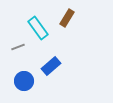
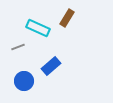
cyan rectangle: rotated 30 degrees counterclockwise
